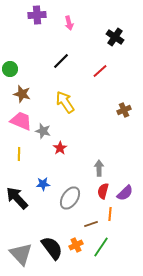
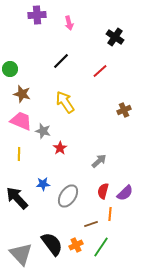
gray arrow: moved 7 px up; rotated 49 degrees clockwise
gray ellipse: moved 2 px left, 2 px up
black semicircle: moved 4 px up
